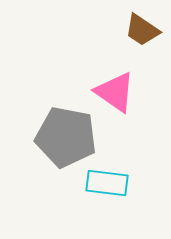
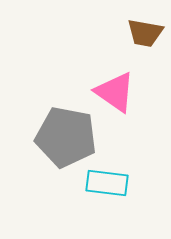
brown trapezoid: moved 3 px right, 3 px down; rotated 24 degrees counterclockwise
